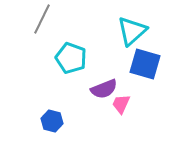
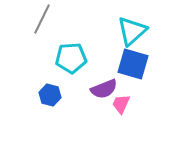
cyan pentagon: rotated 24 degrees counterclockwise
blue square: moved 12 px left
blue hexagon: moved 2 px left, 26 px up
